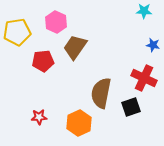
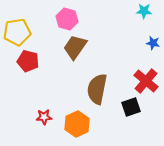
pink hexagon: moved 11 px right, 3 px up; rotated 10 degrees counterclockwise
blue star: moved 2 px up
red pentagon: moved 15 px left; rotated 20 degrees clockwise
red cross: moved 2 px right, 3 px down; rotated 15 degrees clockwise
brown semicircle: moved 4 px left, 4 px up
red star: moved 5 px right
orange hexagon: moved 2 px left, 1 px down
